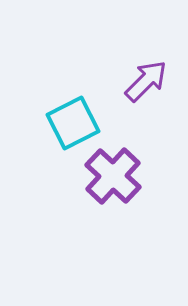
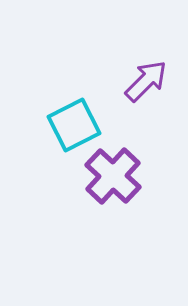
cyan square: moved 1 px right, 2 px down
